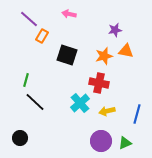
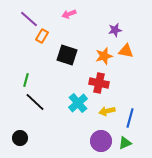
pink arrow: rotated 32 degrees counterclockwise
cyan cross: moved 2 px left
blue line: moved 7 px left, 4 px down
